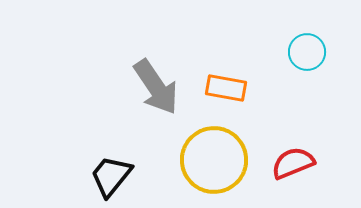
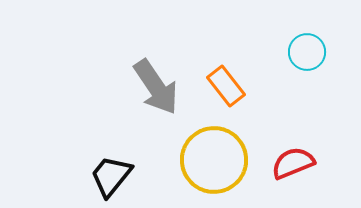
orange rectangle: moved 2 px up; rotated 42 degrees clockwise
